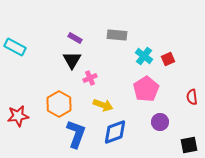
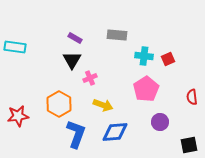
cyan rectangle: rotated 20 degrees counterclockwise
cyan cross: rotated 30 degrees counterclockwise
blue diamond: rotated 16 degrees clockwise
